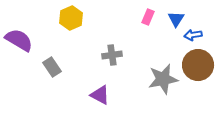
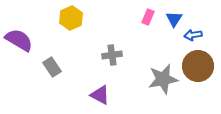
blue triangle: moved 2 px left
brown circle: moved 1 px down
